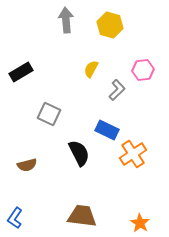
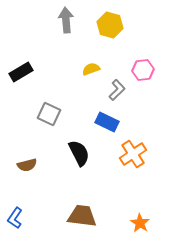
yellow semicircle: rotated 42 degrees clockwise
blue rectangle: moved 8 px up
